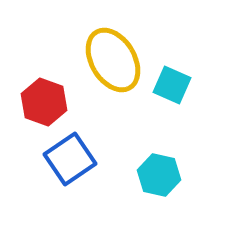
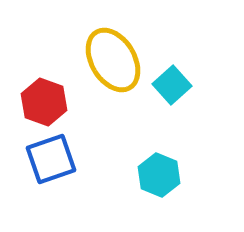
cyan square: rotated 24 degrees clockwise
blue square: moved 19 px left; rotated 15 degrees clockwise
cyan hexagon: rotated 9 degrees clockwise
